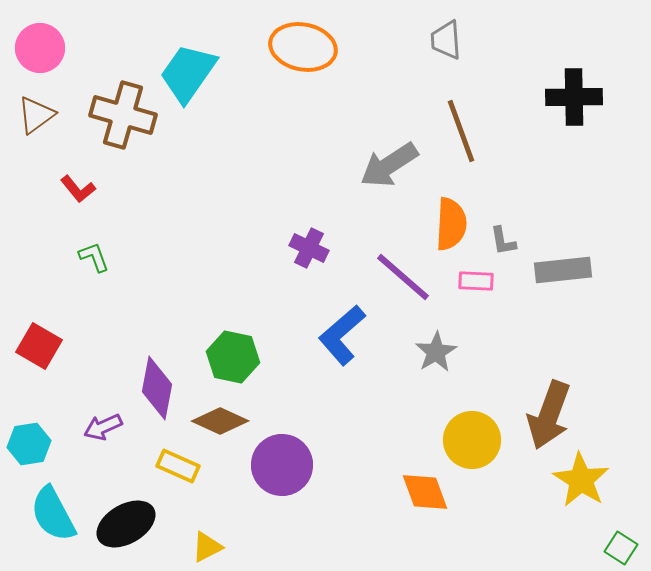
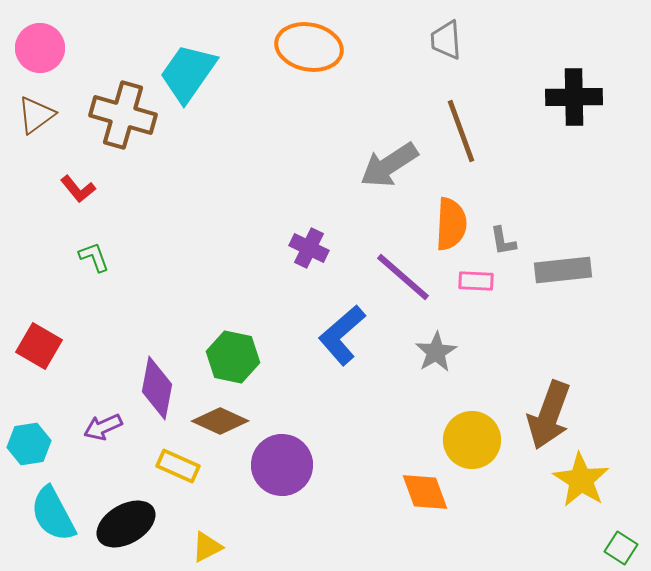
orange ellipse: moved 6 px right
